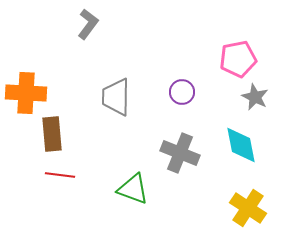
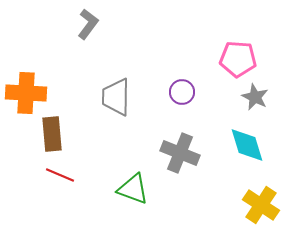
pink pentagon: rotated 15 degrees clockwise
cyan diamond: moved 6 px right; rotated 6 degrees counterclockwise
red line: rotated 16 degrees clockwise
yellow cross: moved 13 px right, 3 px up
